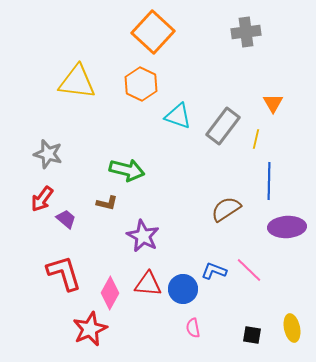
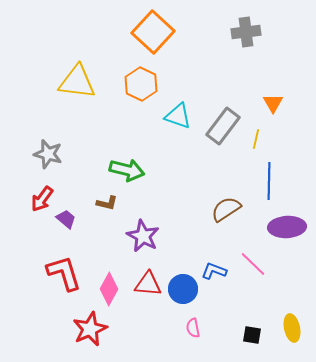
pink line: moved 4 px right, 6 px up
pink diamond: moved 1 px left, 4 px up
